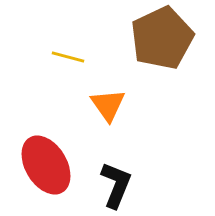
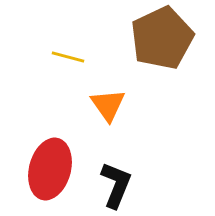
red ellipse: moved 4 px right, 4 px down; rotated 46 degrees clockwise
